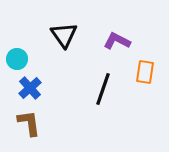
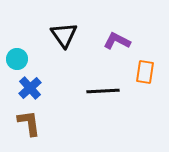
black line: moved 2 px down; rotated 68 degrees clockwise
